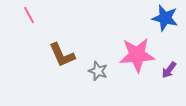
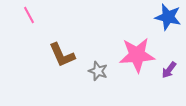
blue star: moved 3 px right, 1 px up
